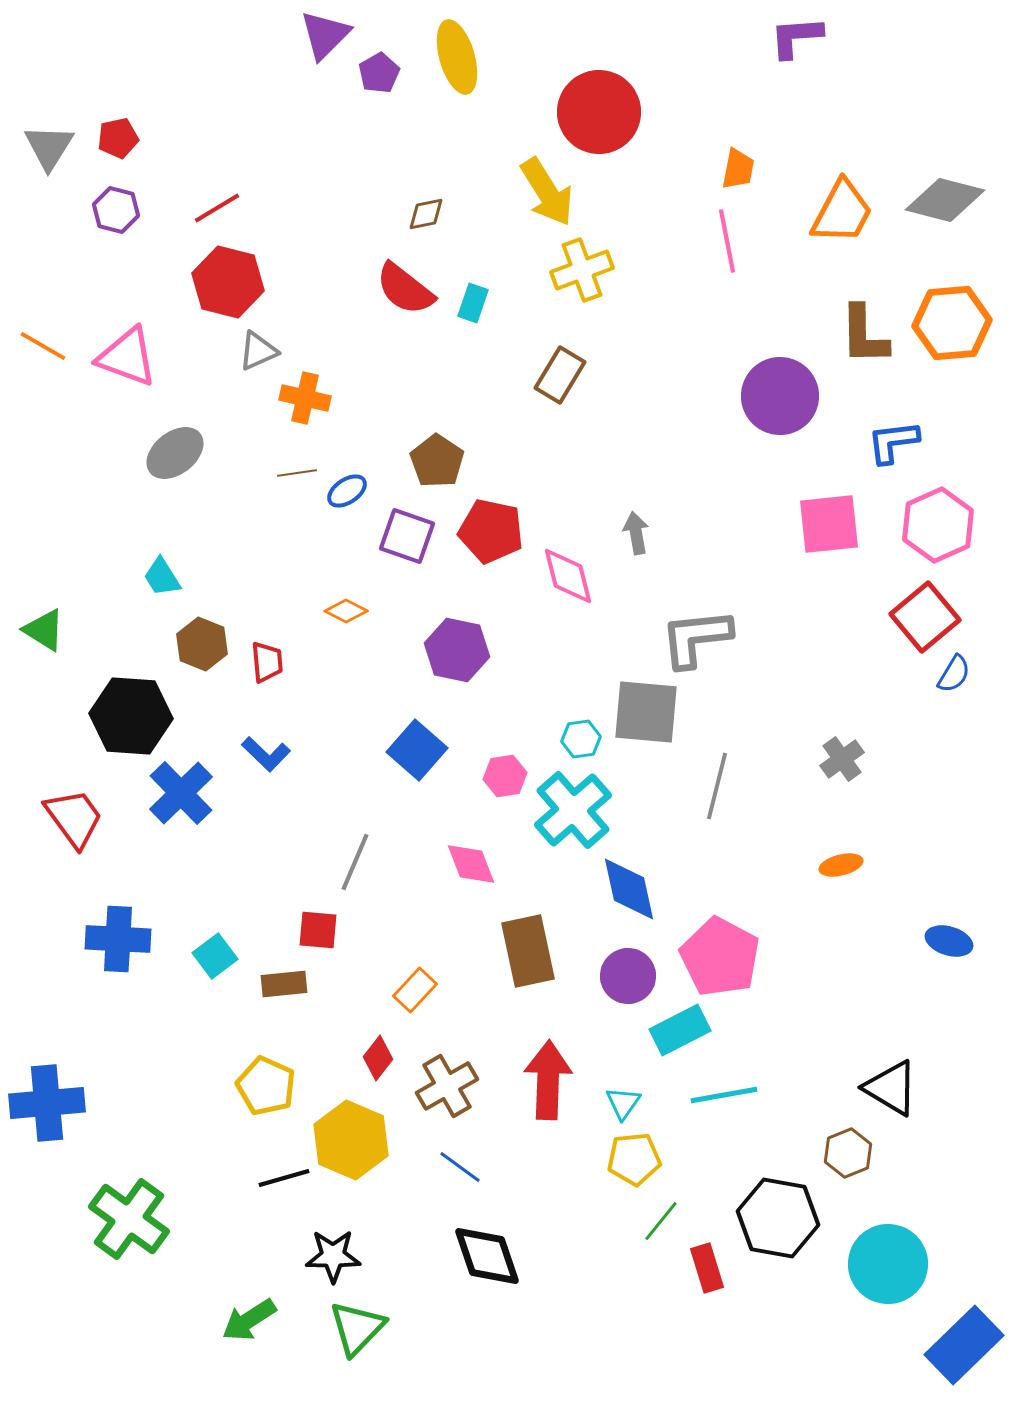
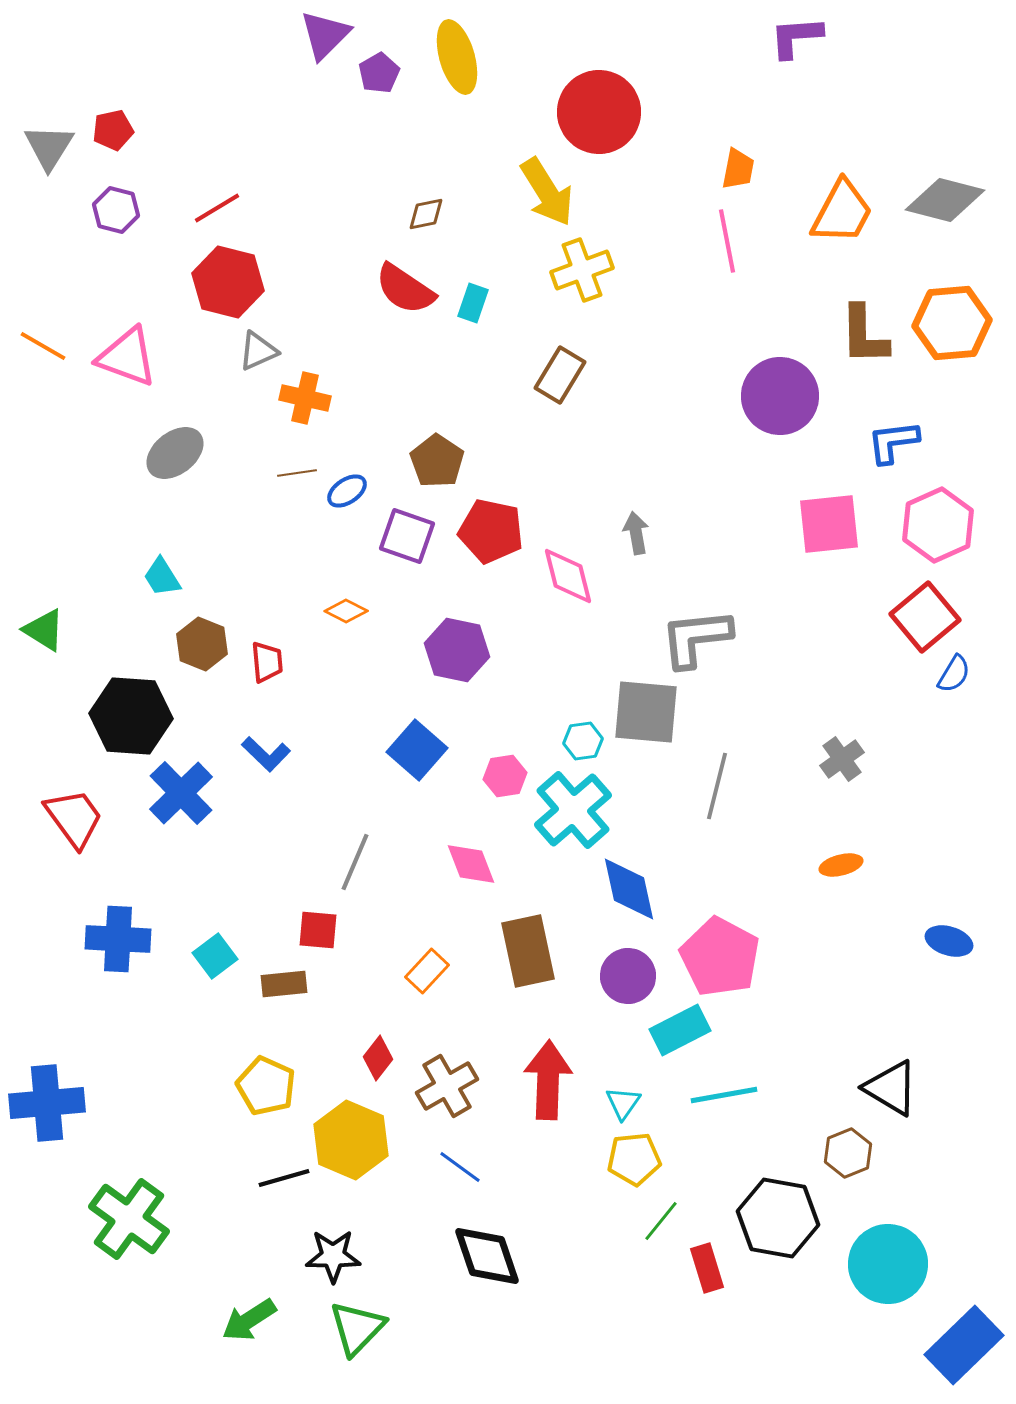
red pentagon at (118, 138): moved 5 px left, 8 px up
red semicircle at (405, 289): rotated 4 degrees counterclockwise
cyan hexagon at (581, 739): moved 2 px right, 2 px down
orange rectangle at (415, 990): moved 12 px right, 19 px up
